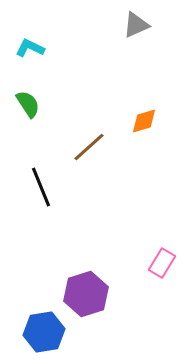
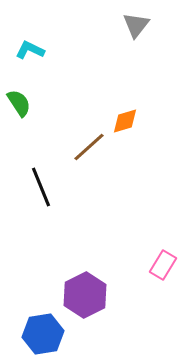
gray triangle: rotated 28 degrees counterclockwise
cyan L-shape: moved 2 px down
green semicircle: moved 9 px left, 1 px up
orange diamond: moved 19 px left
pink rectangle: moved 1 px right, 2 px down
purple hexagon: moved 1 px left, 1 px down; rotated 9 degrees counterclockwise
blue hexagon: moved 1 px left, 2 px down
